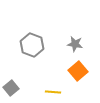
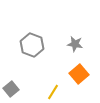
orange square: moved 1 px right, 3 px down
gray square: moved 1 px down
yellow line: rotated 63 degrees counterclockwise
